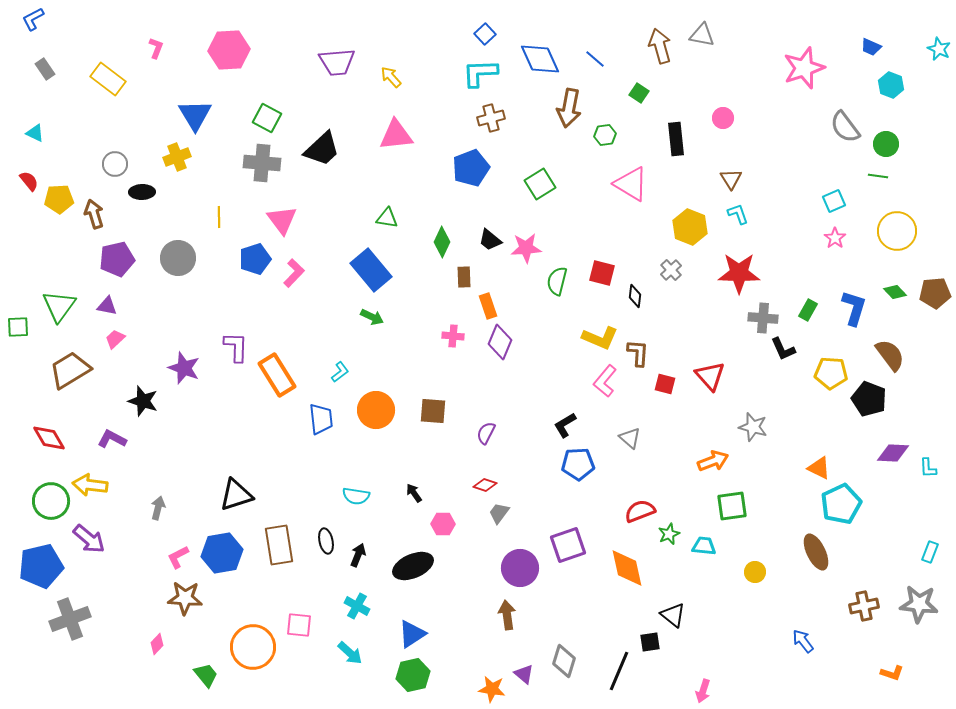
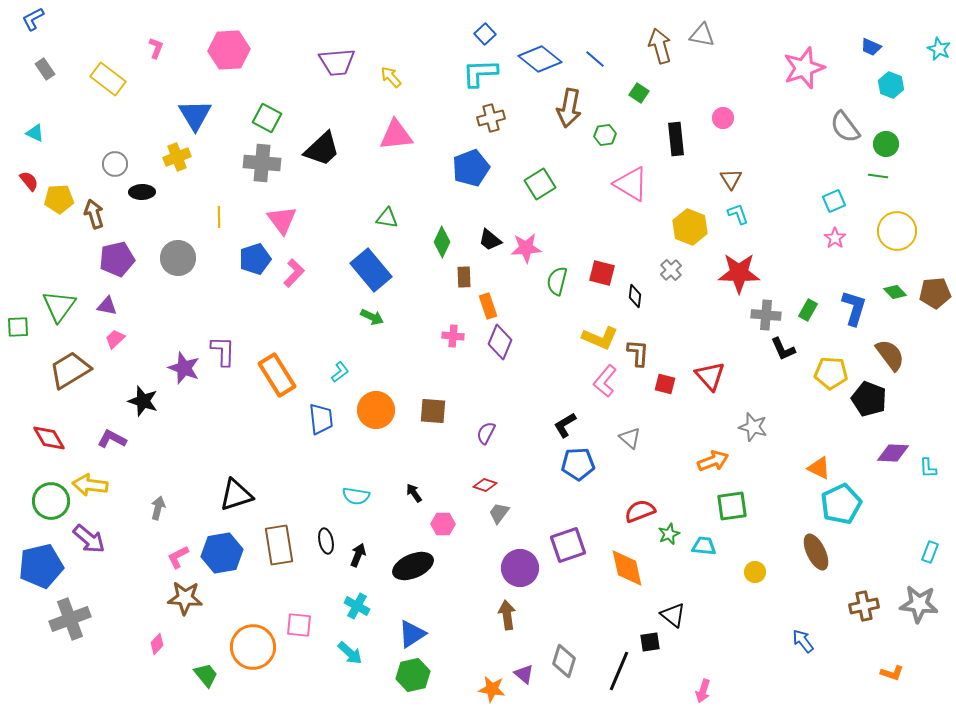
blue diamond at (540, 59): rotated 27 degrees counterclockwise
gray cross at (763, 318): moved 3 px right, 3 px up
purple L-shape at (236, 347): moved 13 px left, 4 px down
